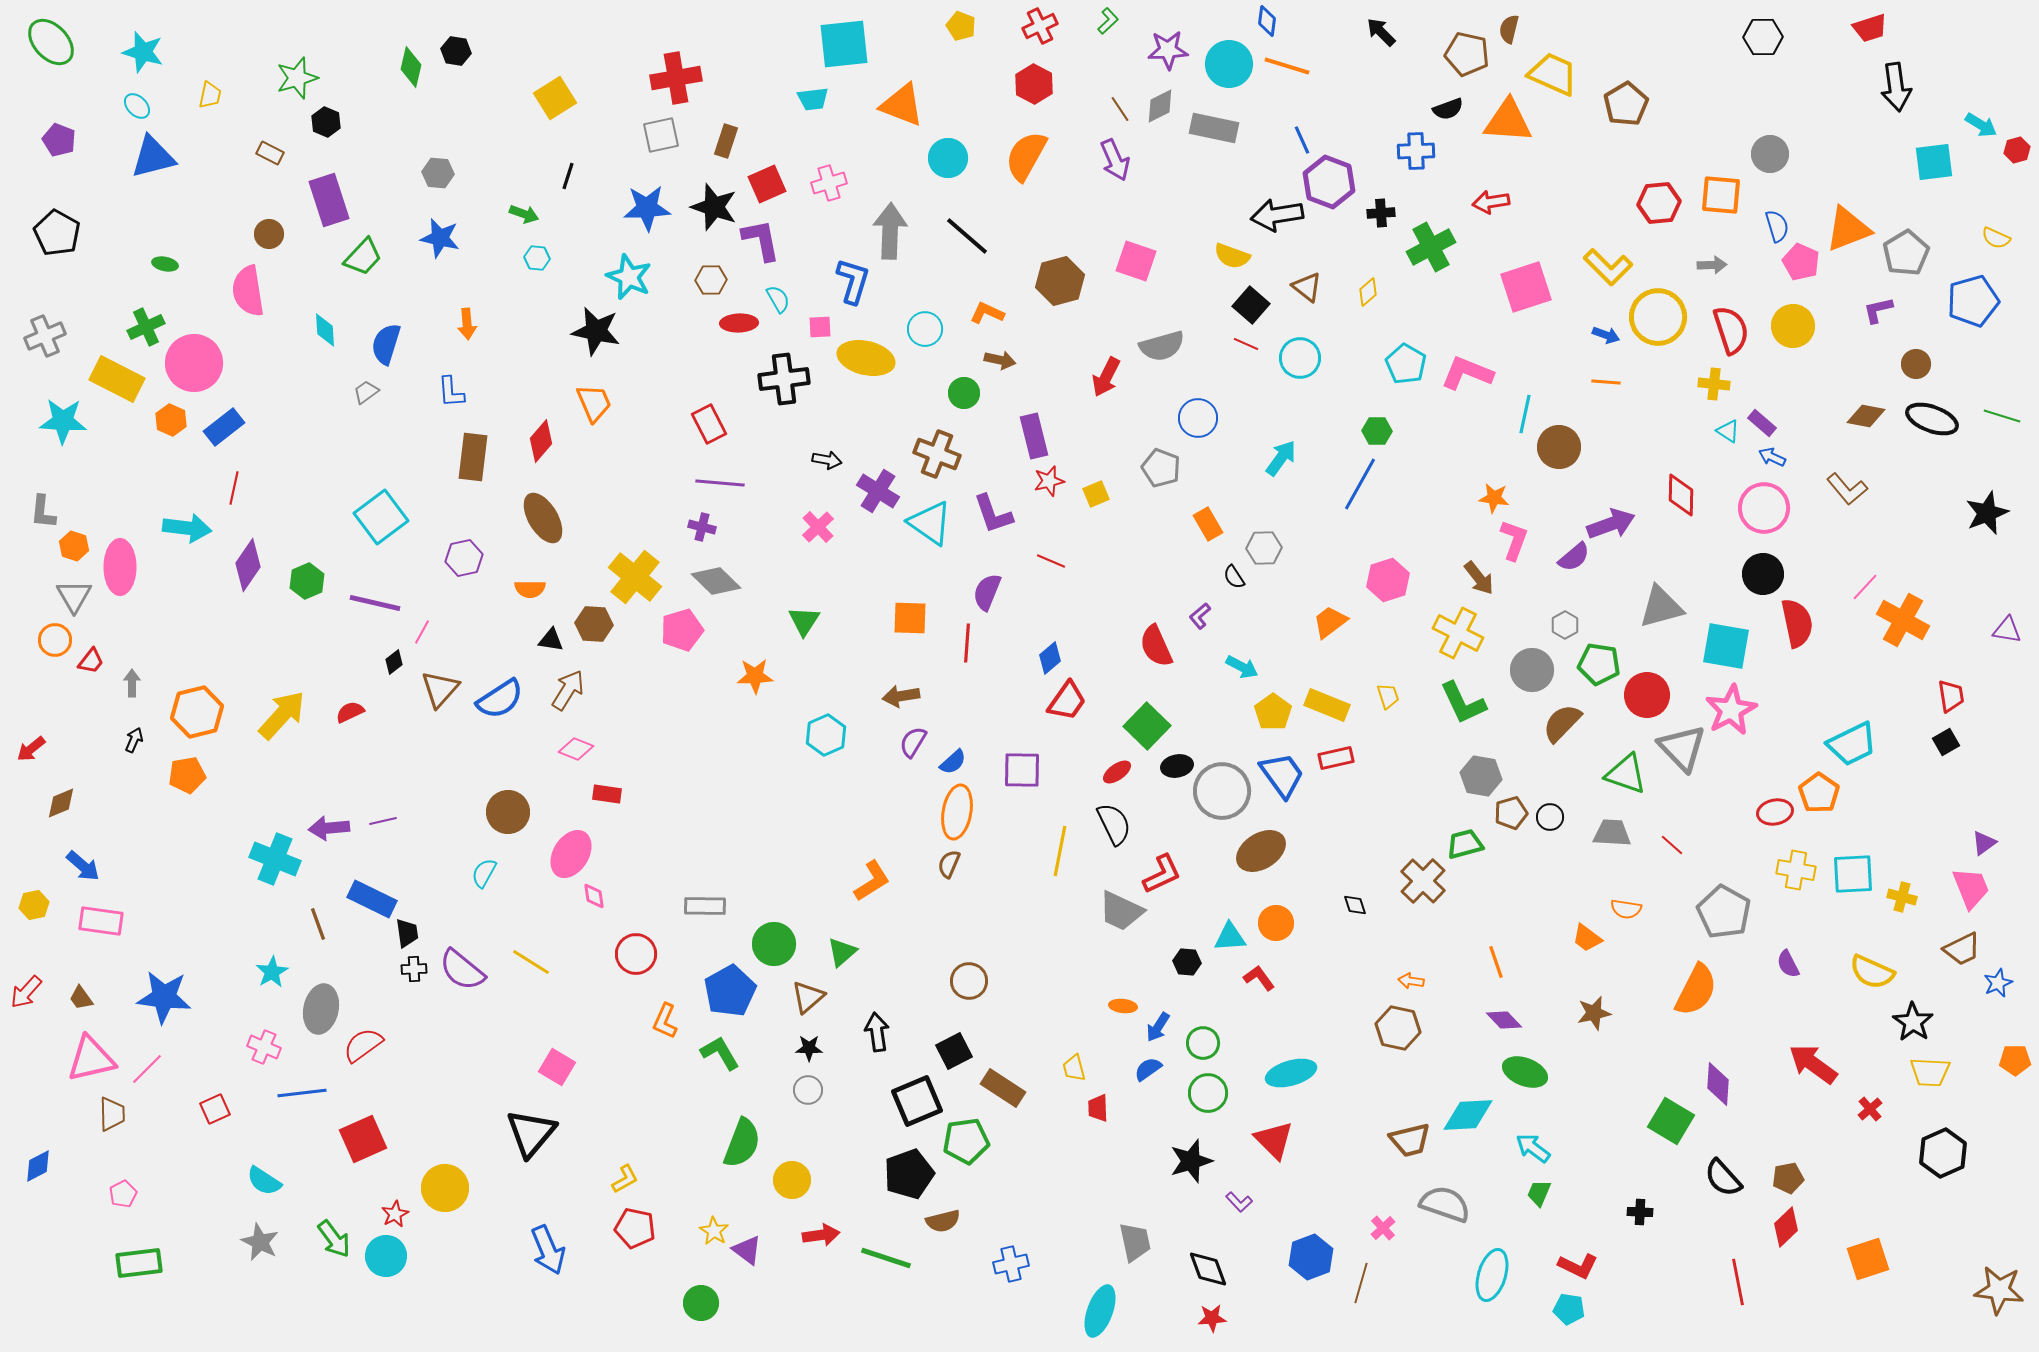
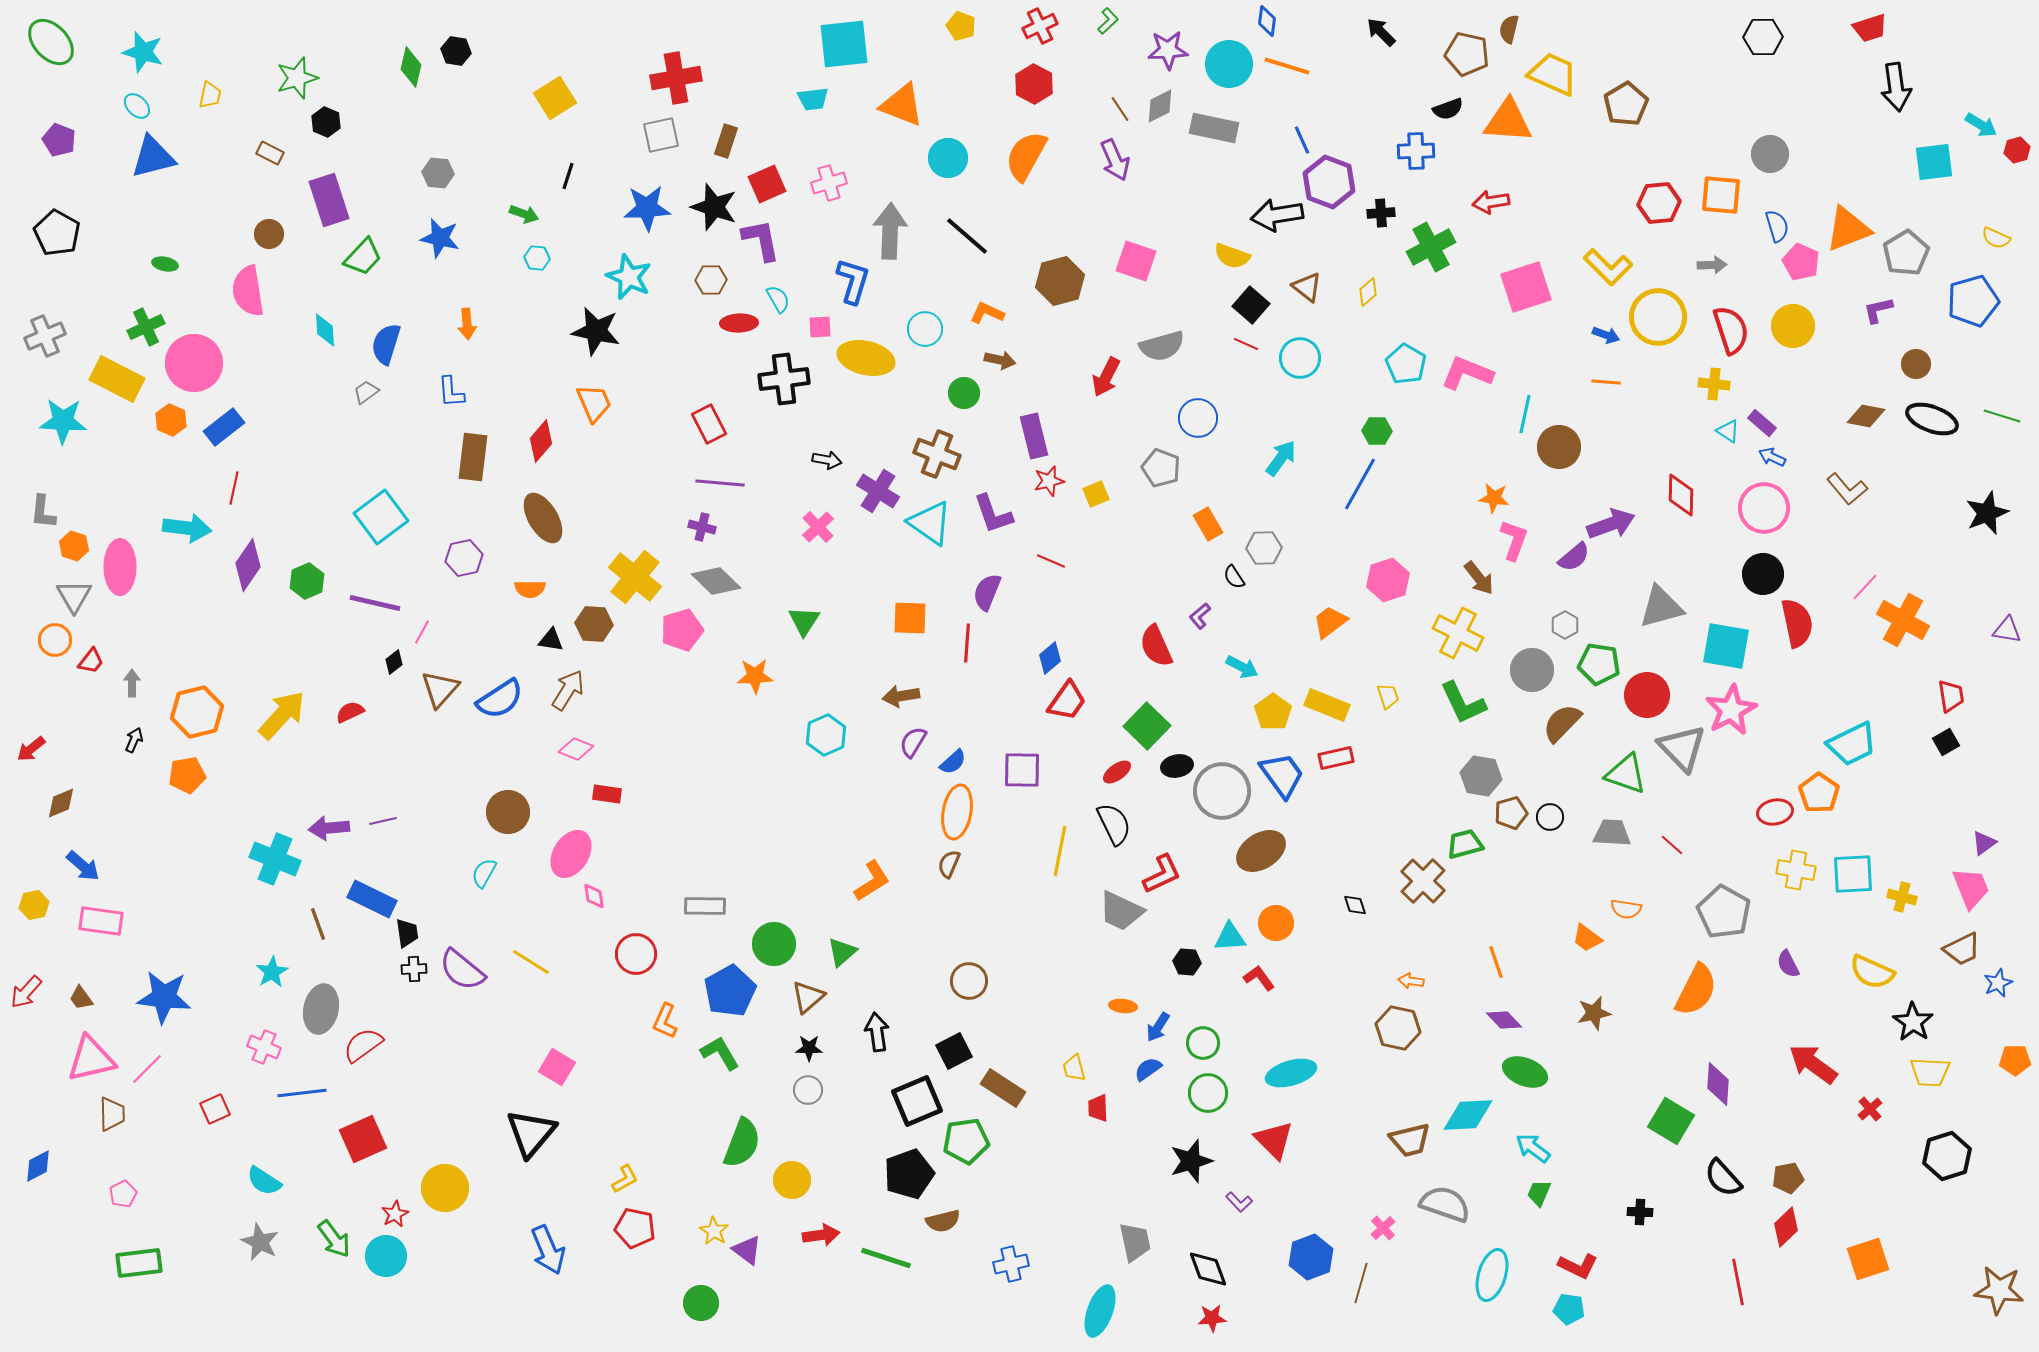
black hexagon at (1943, 1153): moved 4 px right, 3 px down; rotated 6 degrees clockwise
